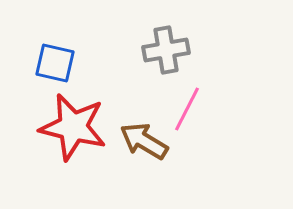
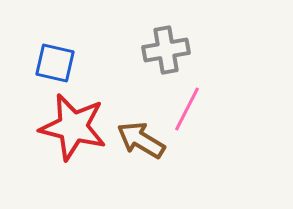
brown arrow: moved 3 px left, 1 px up
